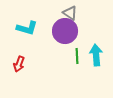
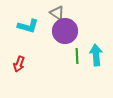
gray triangle: moved 13 px left
cyan L-shape: moved 1 px right, 2 px up
